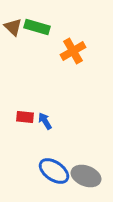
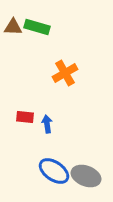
brown triangle: rotated 42 degrees counterclockwise
orange cross: moved 8 px left, 22 px down
blue arrow: moved 2 px right, 3 px down; rotated 24 degrees clockwise
